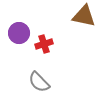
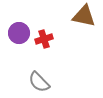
red cross: moved 5 px up
